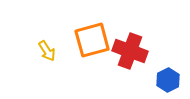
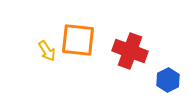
orange square: moved 14 px left; rotated 21 degrees clockwise
